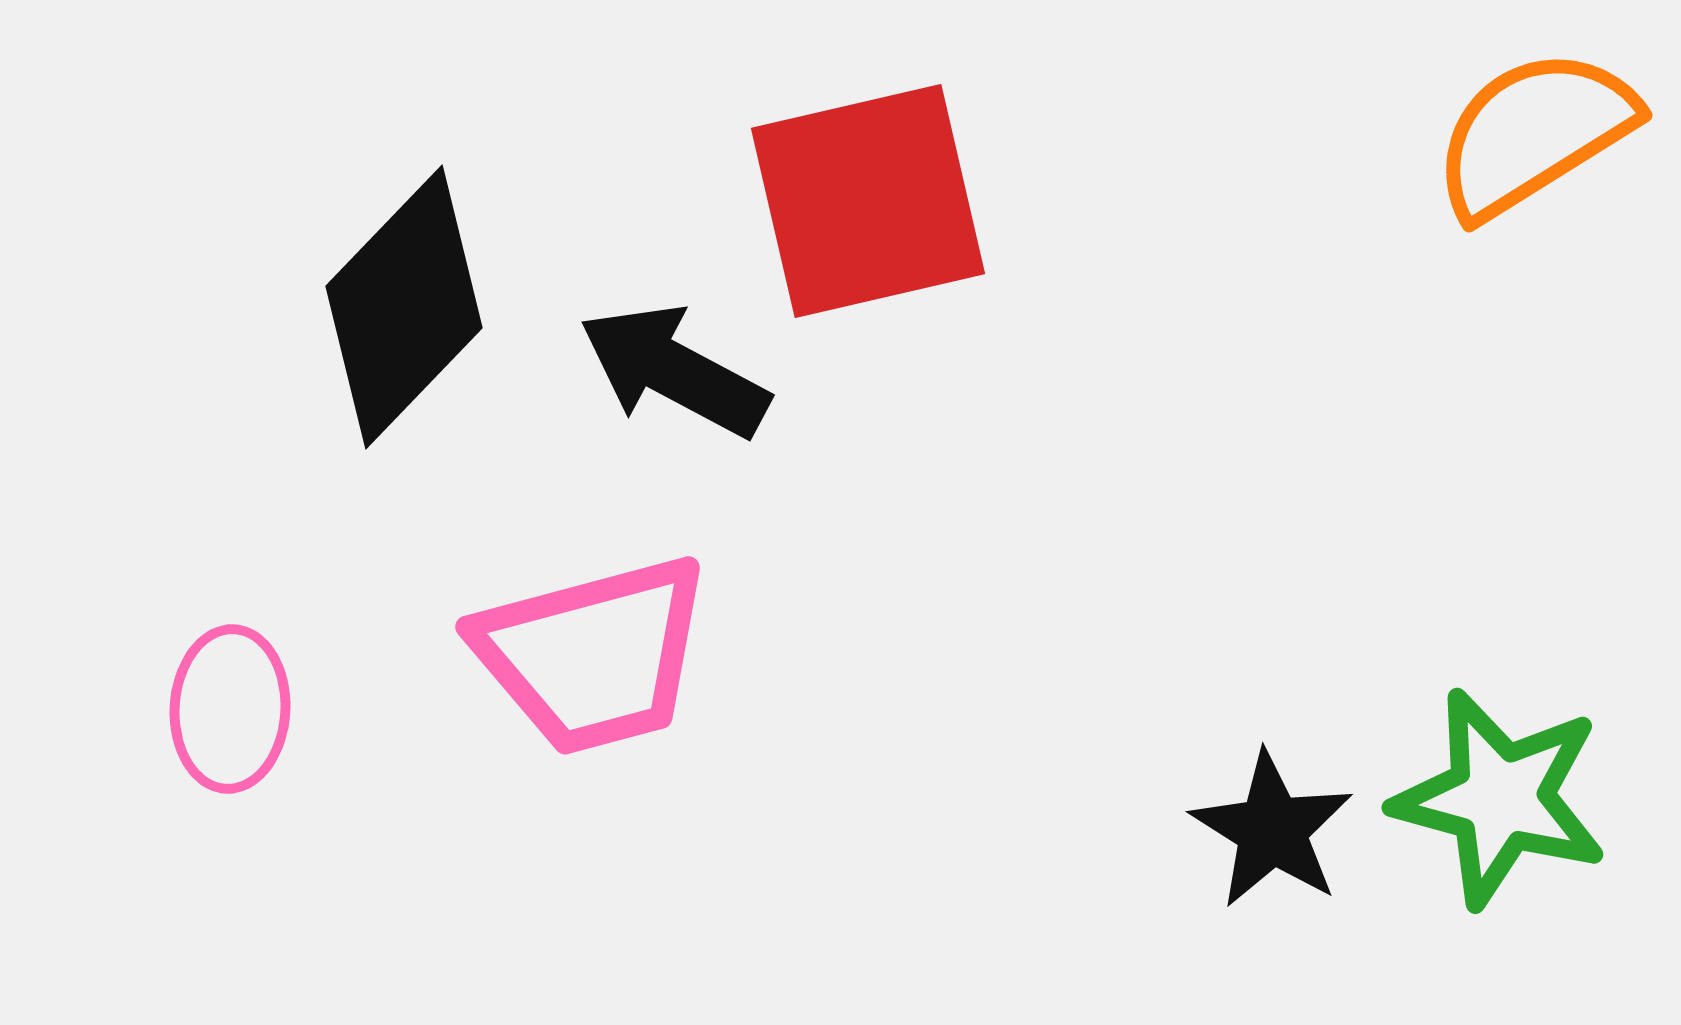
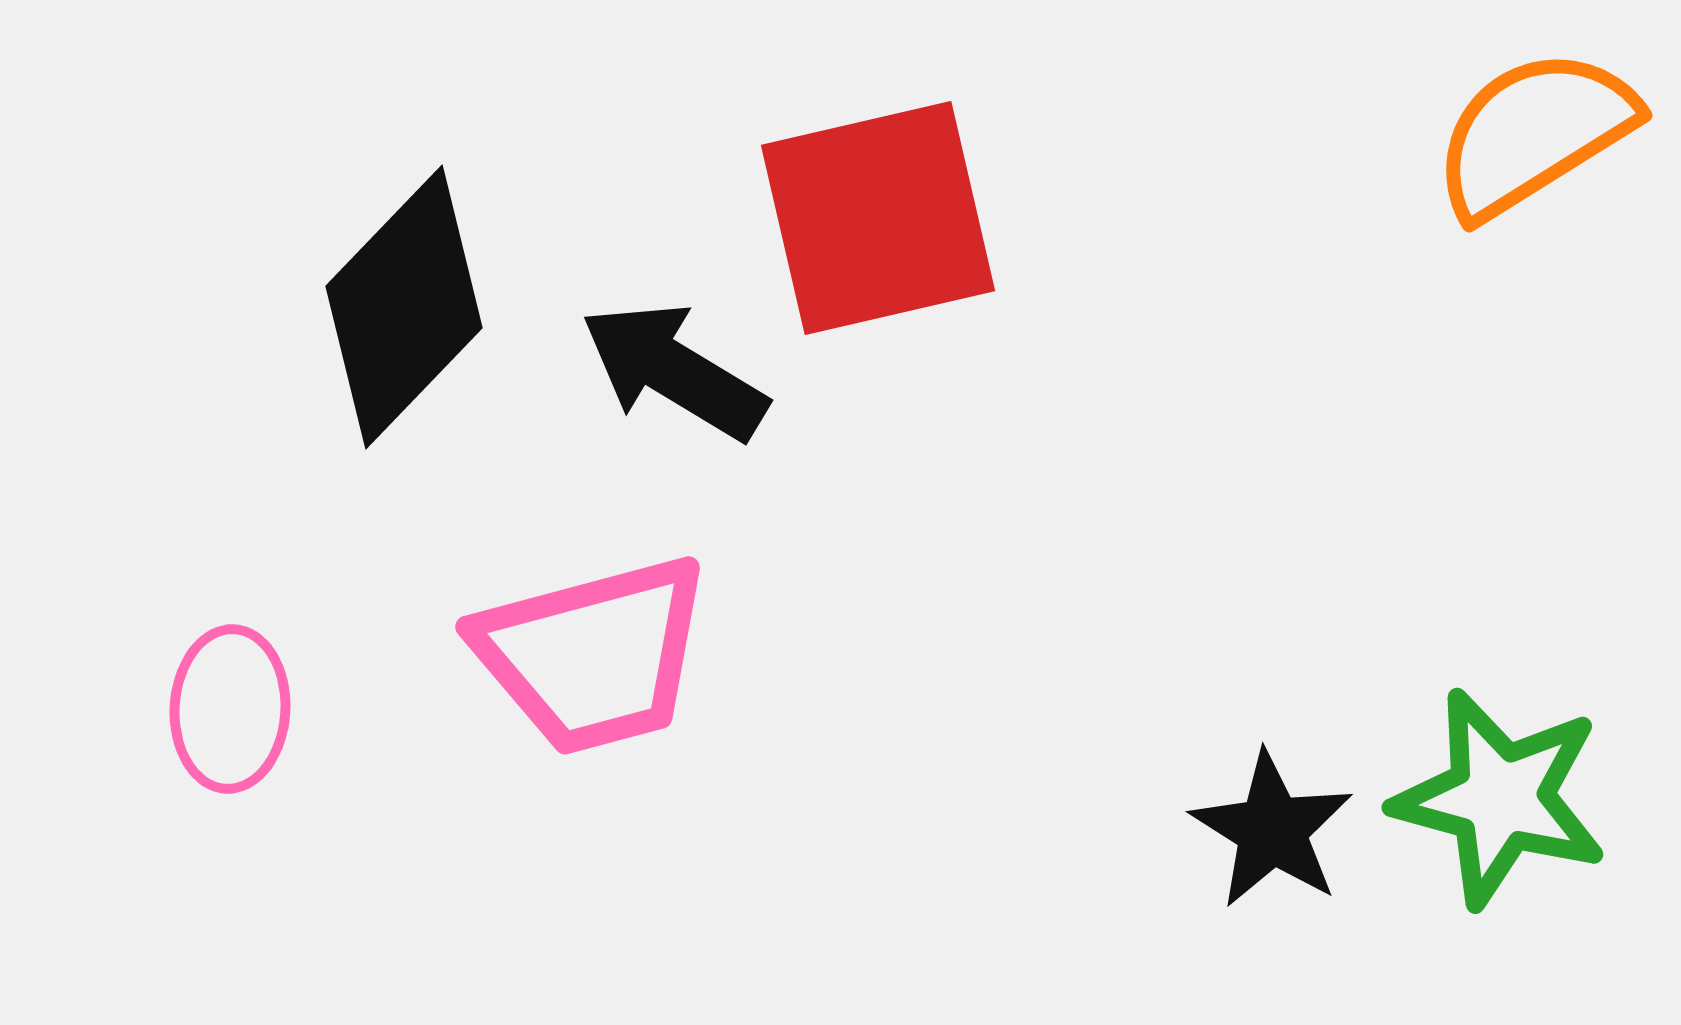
red square: moved 10 px right, 17 px down
black arrow: rotated 3 degrees clockwise
